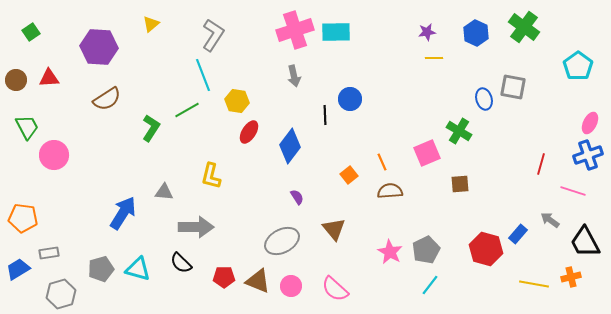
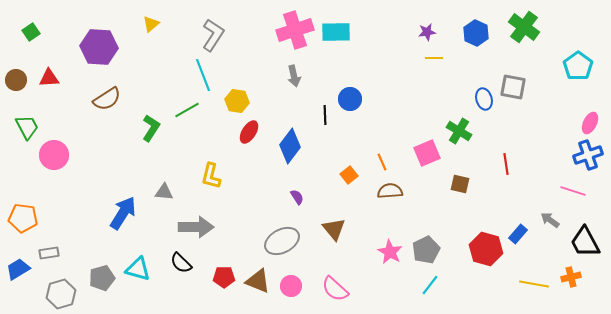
red line at (541, 164): moved 35 px left; rotated 25 degrees counterclockwise
brown square at (460, 184): rotated 18 degrees clockwise
gray pentagon at (101, 269): moved 1 px right, 9 px down
